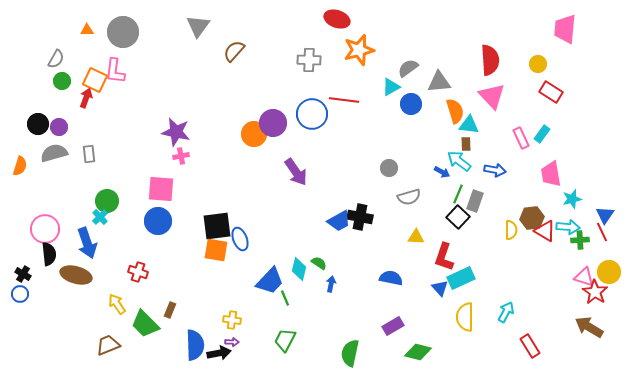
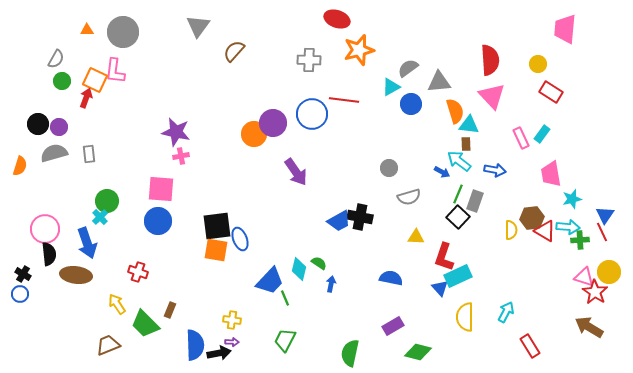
brown ellipse at (76, 275): rotated 8 degrees counterclockwise
cyan rectangle at (461, 278): moved 3 px left, 2 px up
